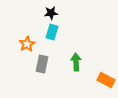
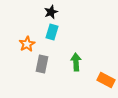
black star: moved 1 px up; rotated 16 degrees counterclockwise
